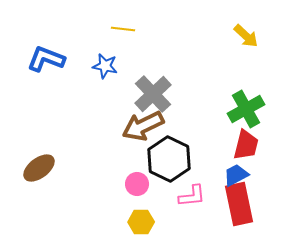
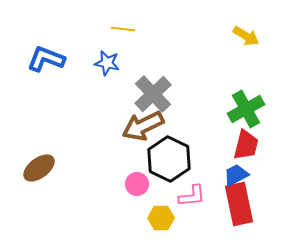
yellow arrow: rotated 12 degrees counterclockwise
blue star: moved 2 px right, 3 px up
yellow hexagon: moved 20 px right, 4 px up
